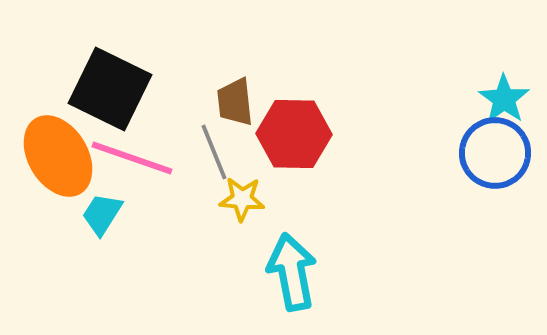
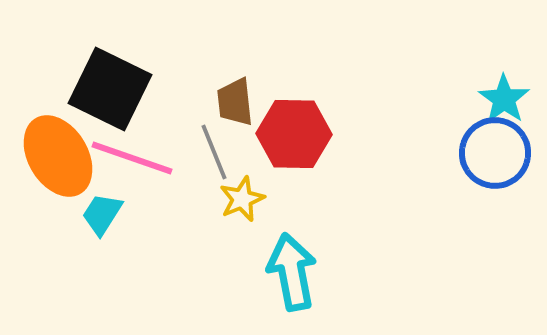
yellow star: rotated 27 degrees counterclockwise
